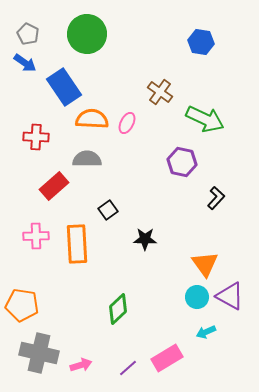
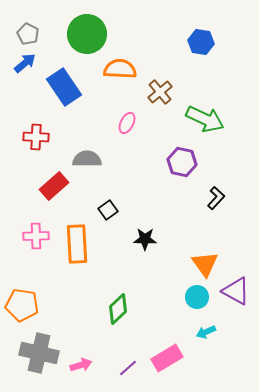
blue arrow: rotated 75 degrees counterclockwise
brown cross: rotated 15 degrees clockwise
orange semicircle: moved 28 px right, 50 px up
purple triangle: moved 6 px right, 5 px up
